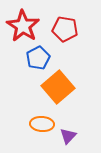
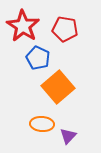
blue pentagon: rotated 20 degrees counterclockwise
